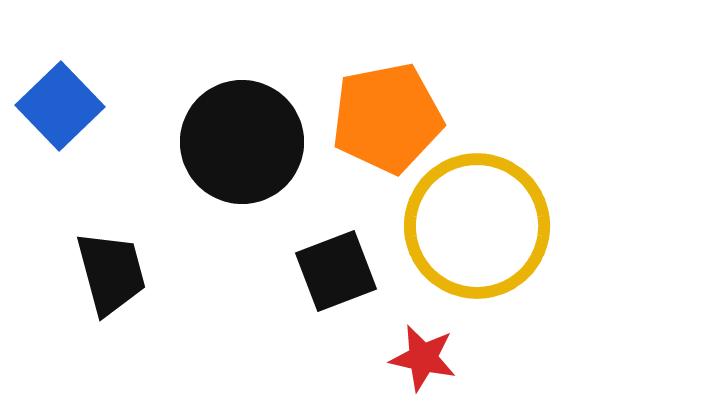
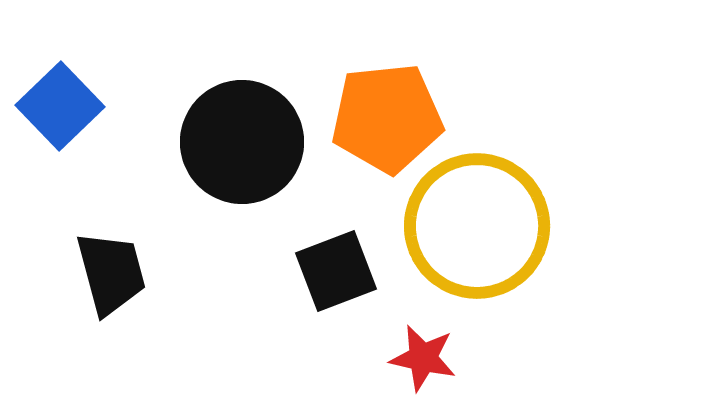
orange pentagon: rotated 5 degrees clockwise
